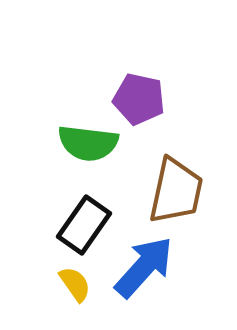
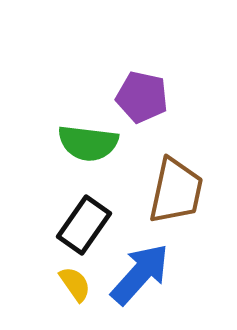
purple pentagon: moved 3 px right, 2 px up
blue arrow: moved 4 px left, 7 px down
